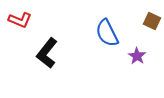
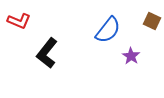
red L-shape: moved 1 px left, 1 px down
blue semicircle: moved 1 px right, 3 px up; rotated 116 degrees counterclockwise
purple star: moved 6 px left
